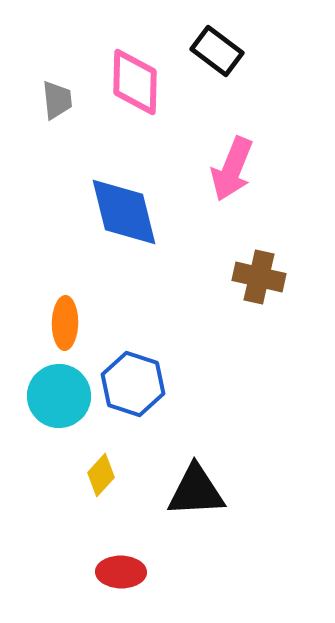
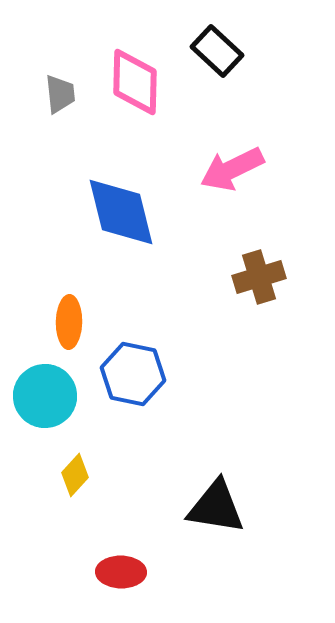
black rectangle: rotated 6 degrees clockwise
gray trapezoid: moved 3 px right, 6 px up
pink arrow: rotated 42 degrees clockwise
blue diamond: moved 3 px left
brown cross: rotated 30 degrees counterclockwise
orange ellipse: moved 4 px right, 1 px up
blue hexagon: moved 10 px up; rotated 6 degrees counterclockwise
cyan circle: moved 14 px left
yellow diamond: moved 26 px left
black triangle: moved 20 px right, 16 px down; rotated 12 degrees clockwise
